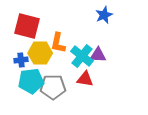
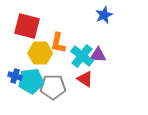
blue cross: moved 6 px left, 16 px down; rotated 24 degrees clockwise
red triangle: rotated 24 degrees clockwise
